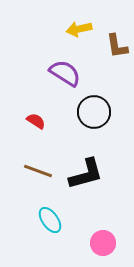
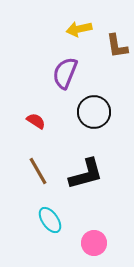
purple semicircle: rotated 100 degrees counterclockwise
brown line: rotated 40 degrees clockwise
pink circle: moved 9 px left
